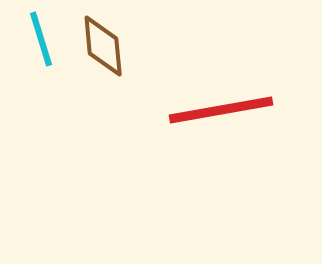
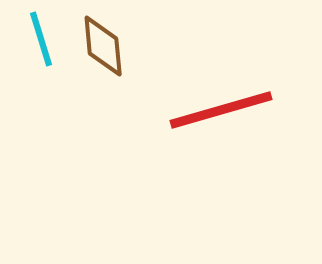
red line: rotated 6 degrees counterclockwise
